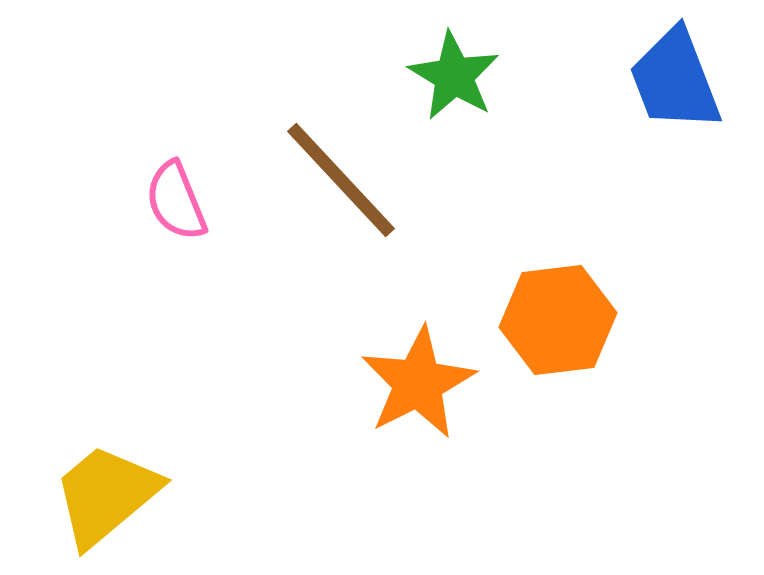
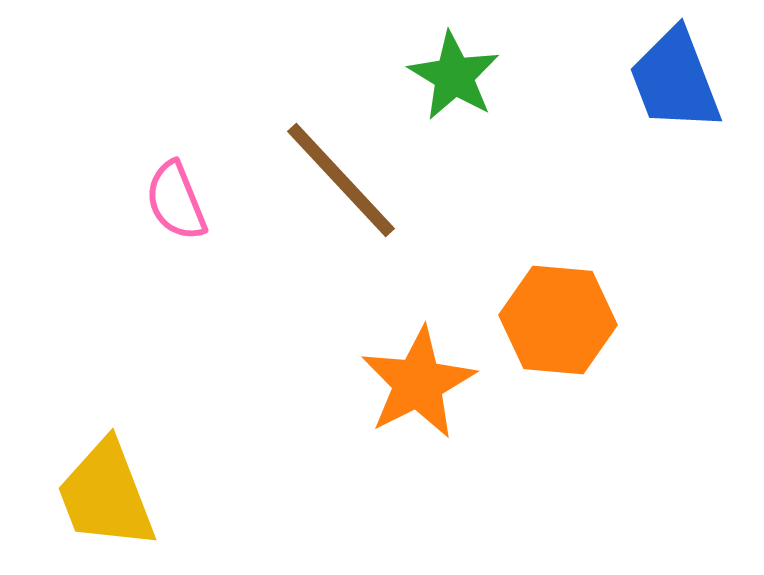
orange hexagon: rotated 12 degrees clockwise
yellow trapezoid: rotated 71 degrees counterclockwise
